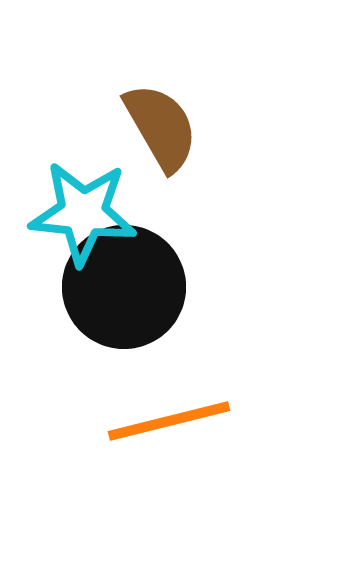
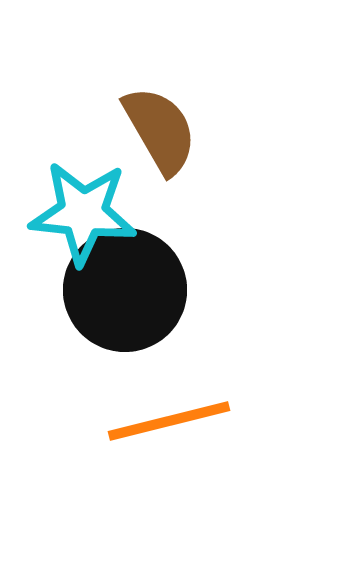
brown semicircle: moved 1 px left, 3 px down
black circle: moved 1 px right, 3 px down
